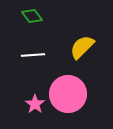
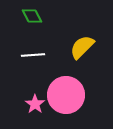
green diamond: rotated 10 degrees clockwise
pink circle: moved 2 px left, 1 px down
